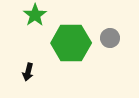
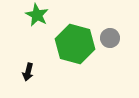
green star: moved 2 px right; rotated 10 degrees counterclockwise
green hexagon: moved 4 px right, 1 px down; rotated 15 degrees clockwise
